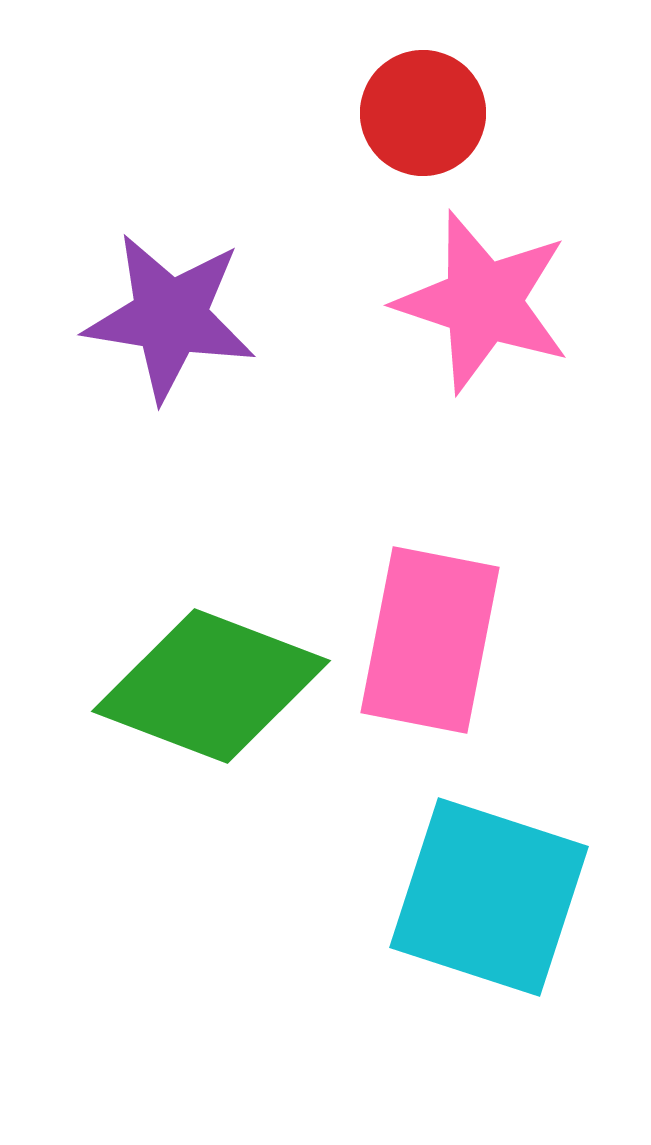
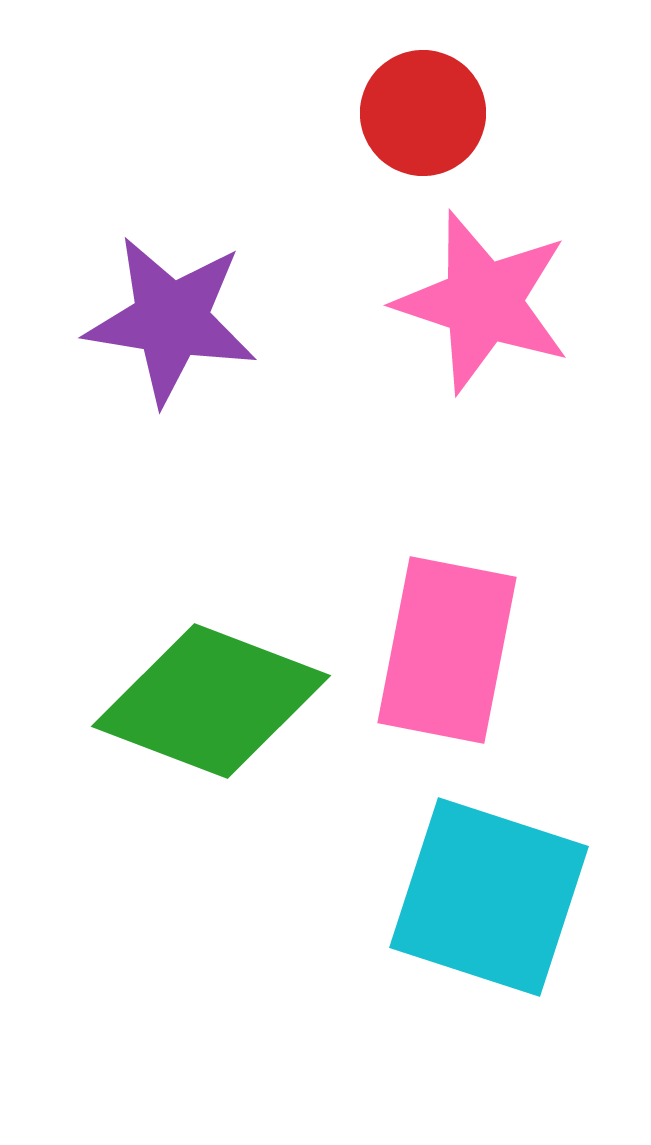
purple star: moved 1 px right, 3 px down
pink rectangle: moved 17 px right, 10 px down
green diamond: moved 15 px down
